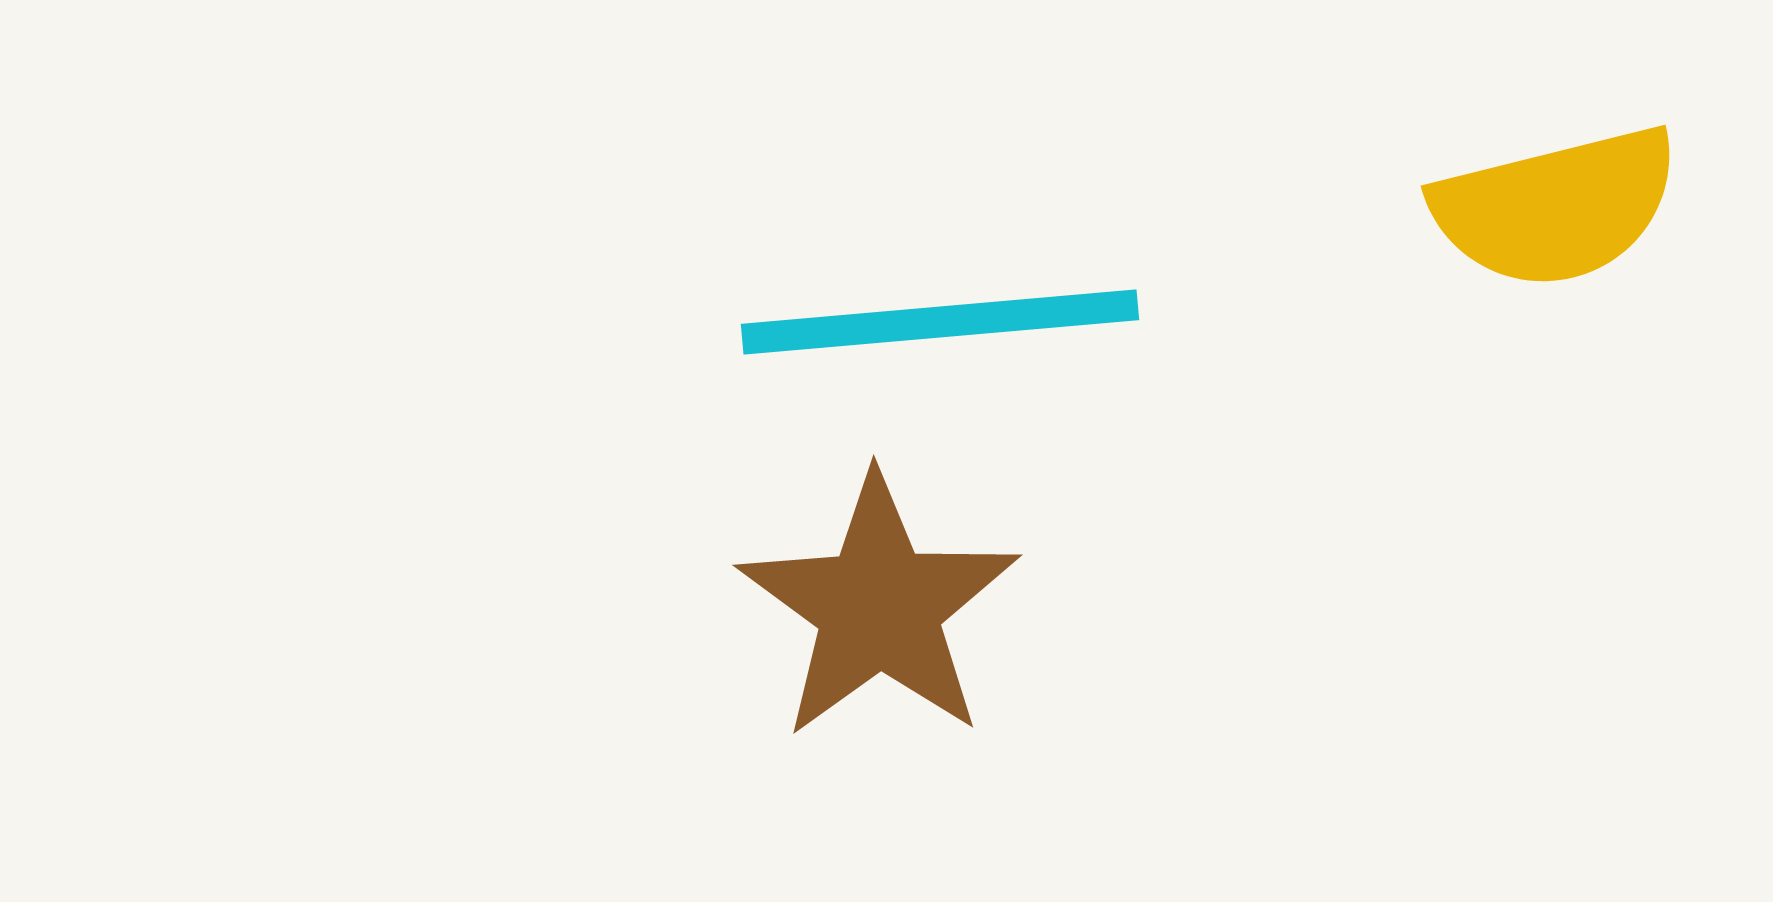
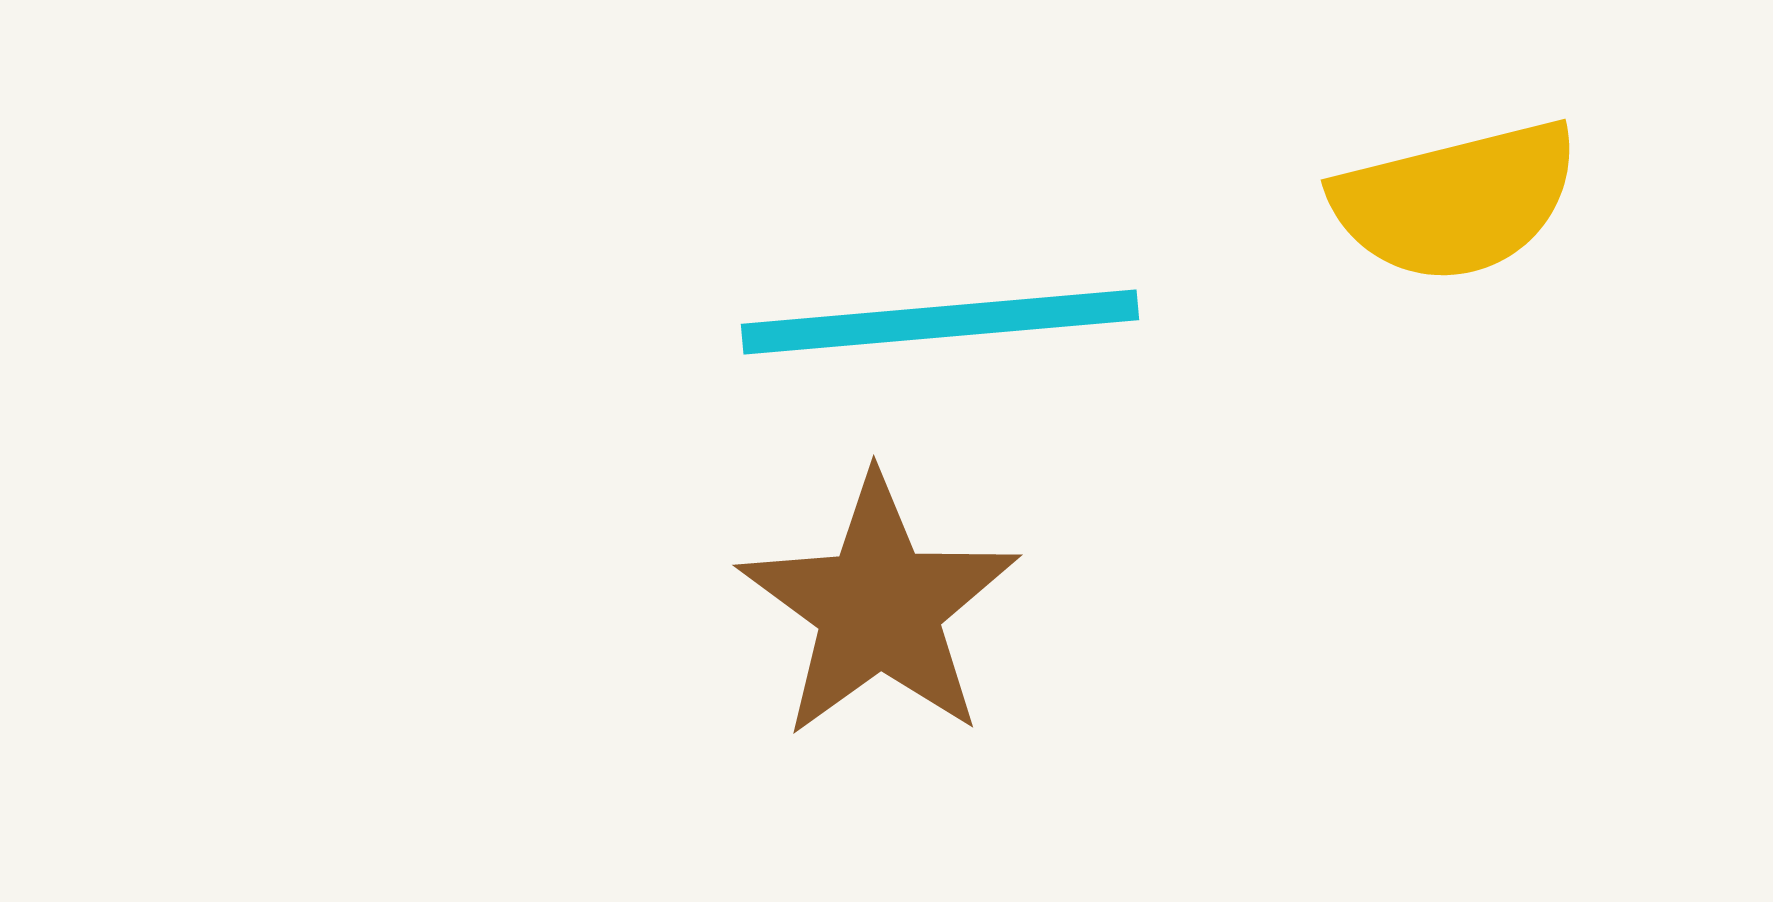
yellow semicircle: moved 100 px left, 6 px up
